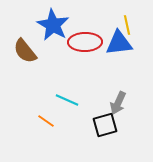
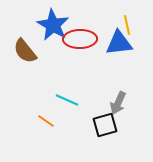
red ellipse: moved 5 px left, 3 px up
